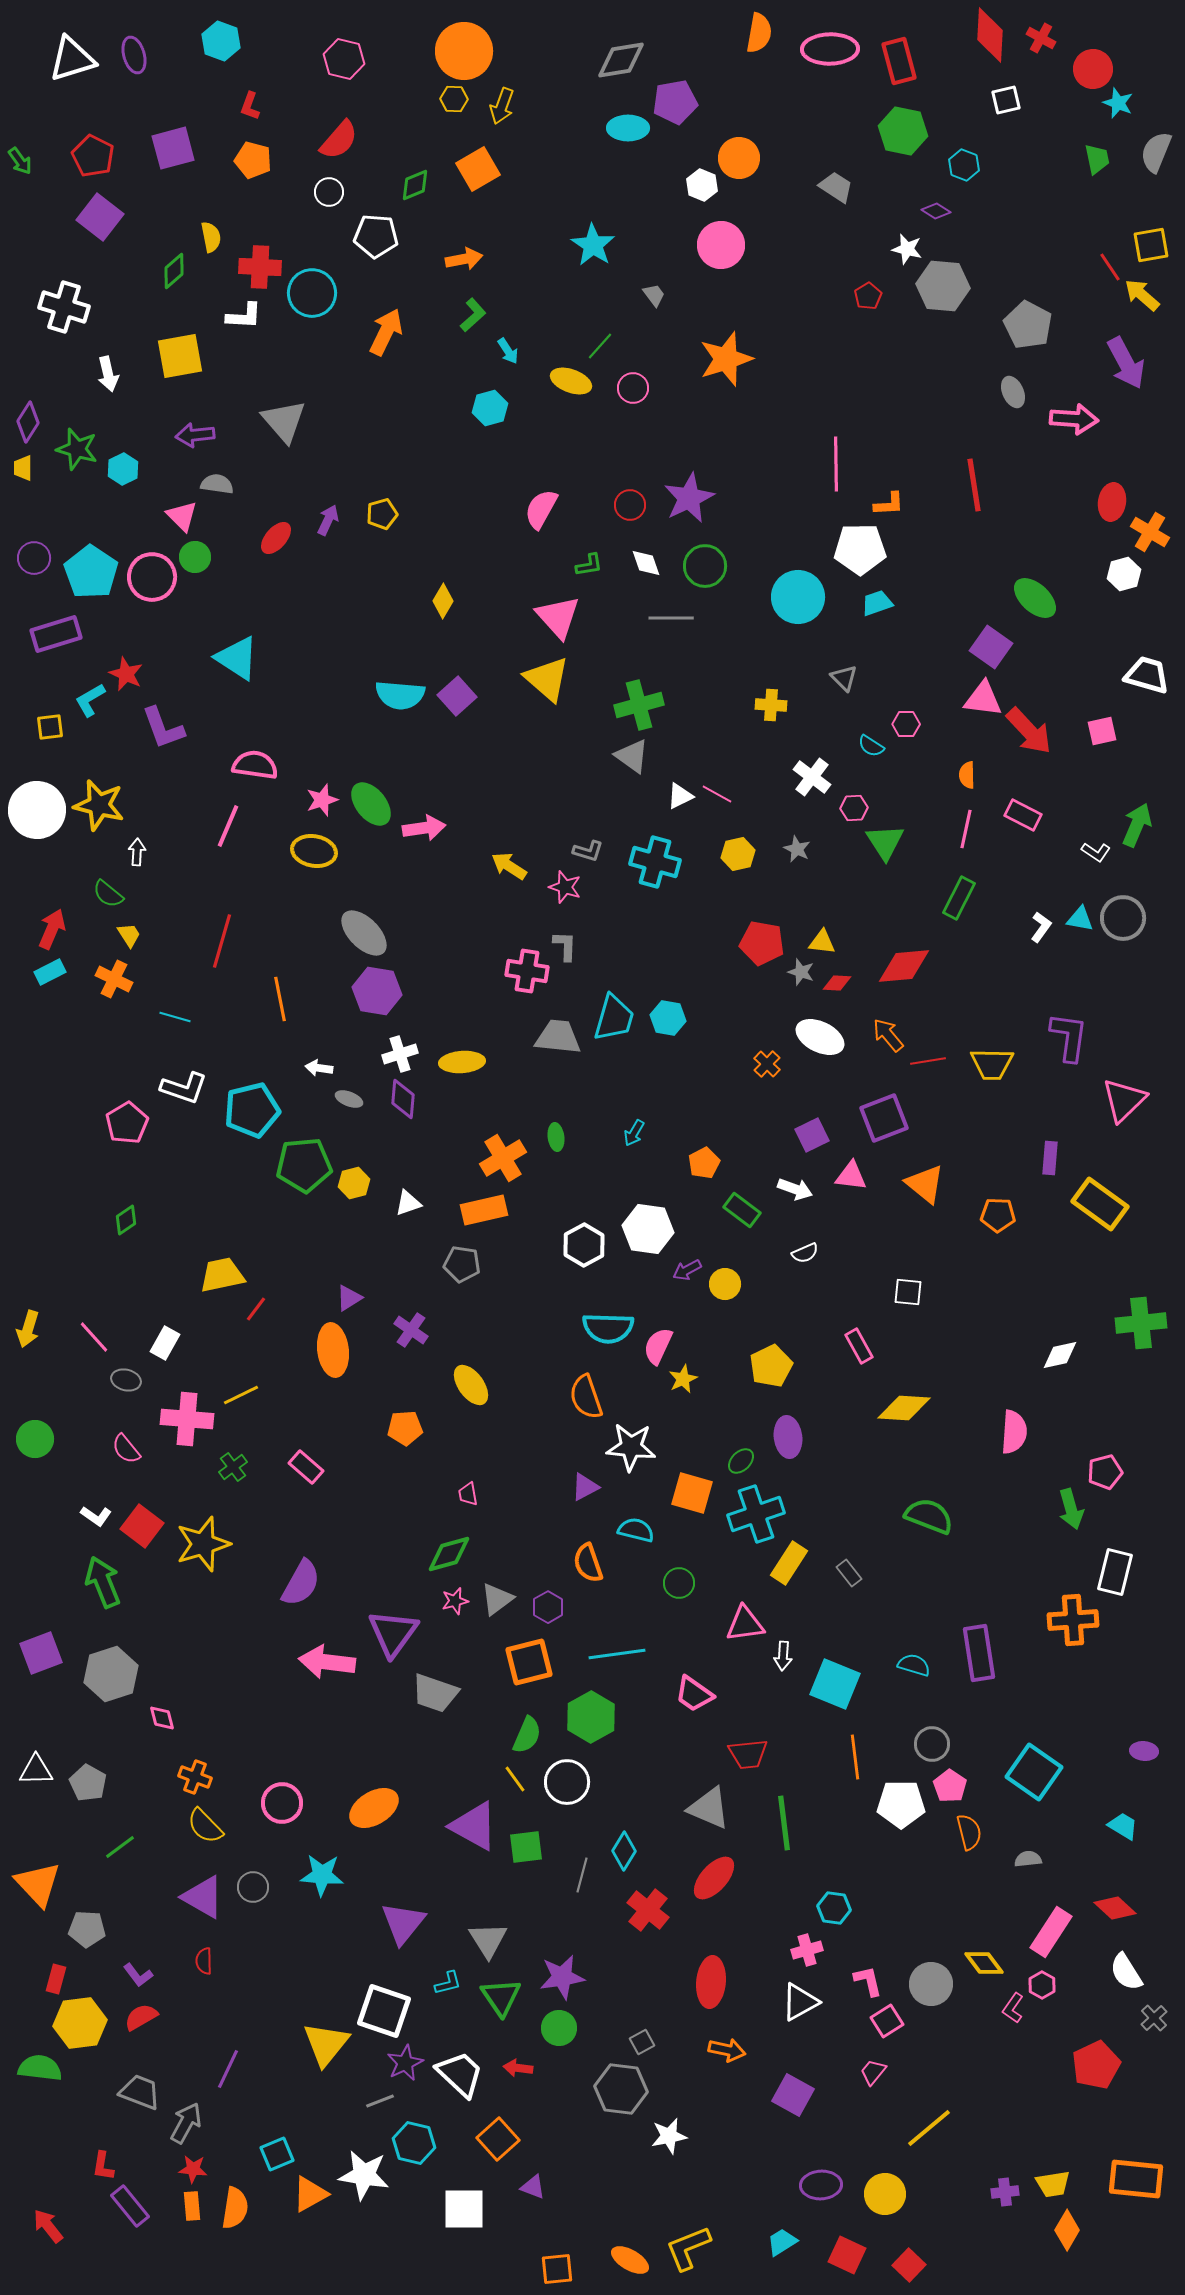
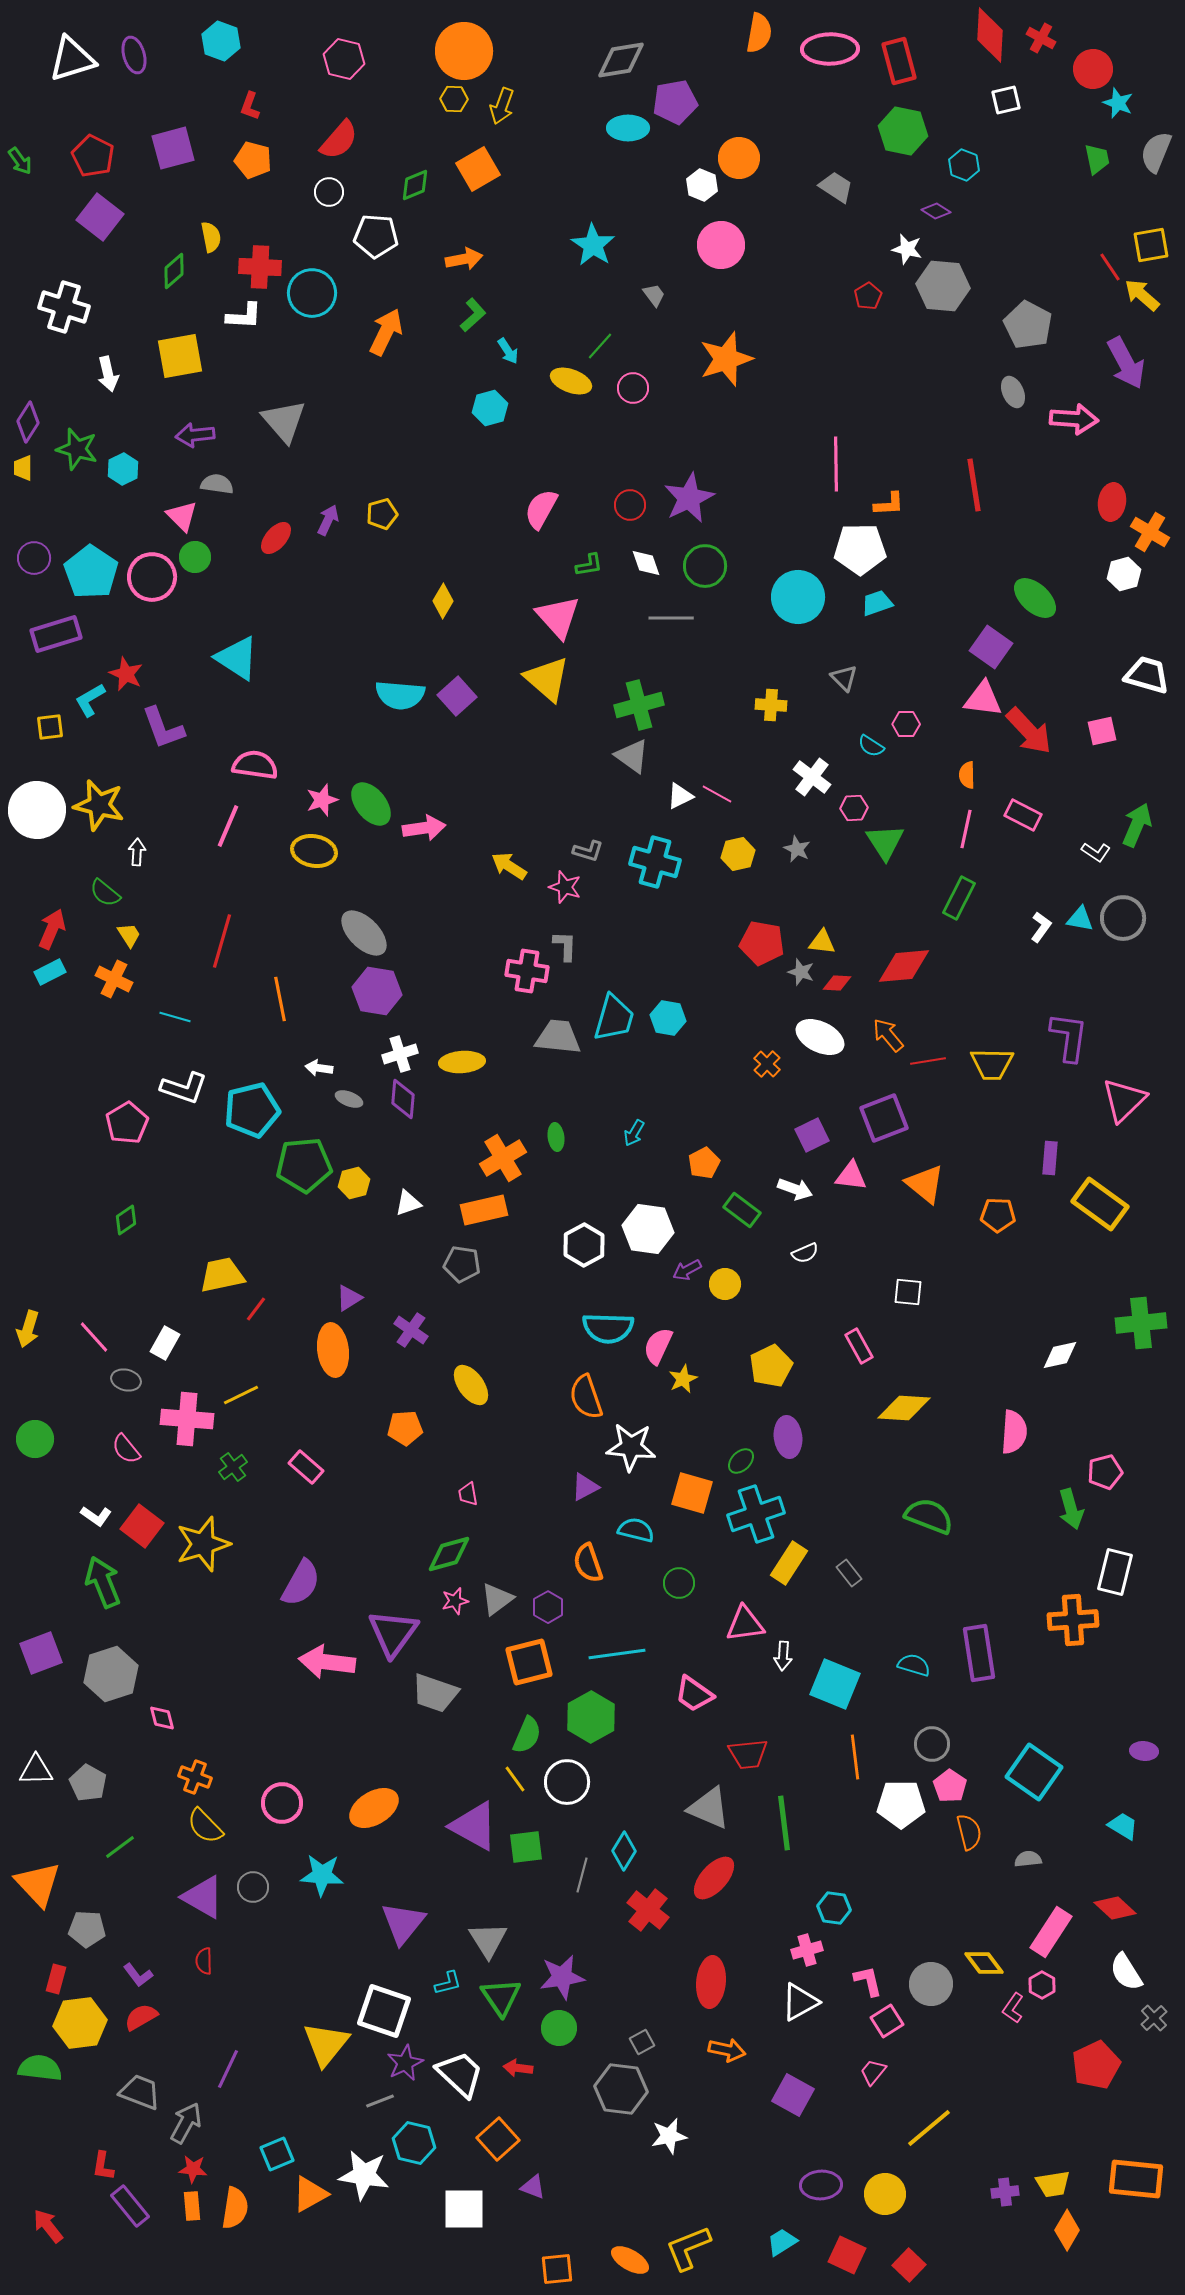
green semicircle at (108, 894): moved 3 px left, 1 px up
